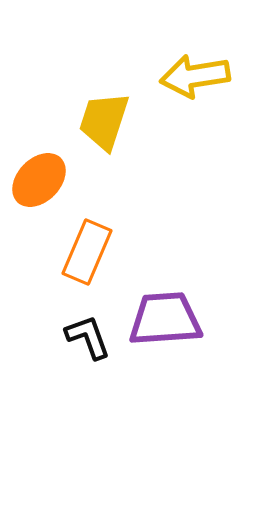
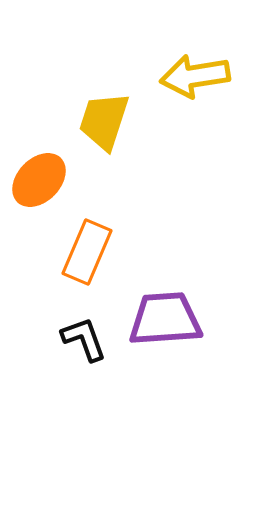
black L-shape: moved 4 px left, 2 px down
